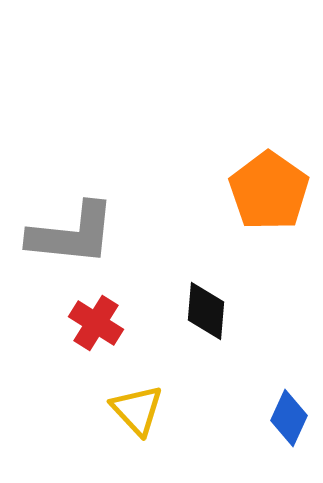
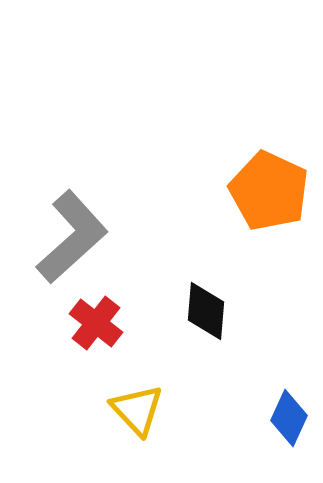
orange pentagon: rotated 10 degrees counterclockwise
gray L-shape: moved 3 px down; rotated 48 degrees counterclockwise
red cross: rotated 6 degrees clockwise
